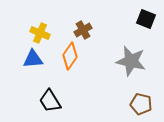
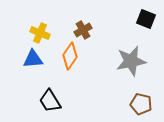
gray star: rotated 24 degrees counterclockwise
